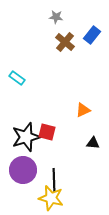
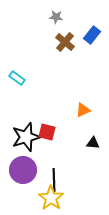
yellow star: rotated 20 degrees clockwise
